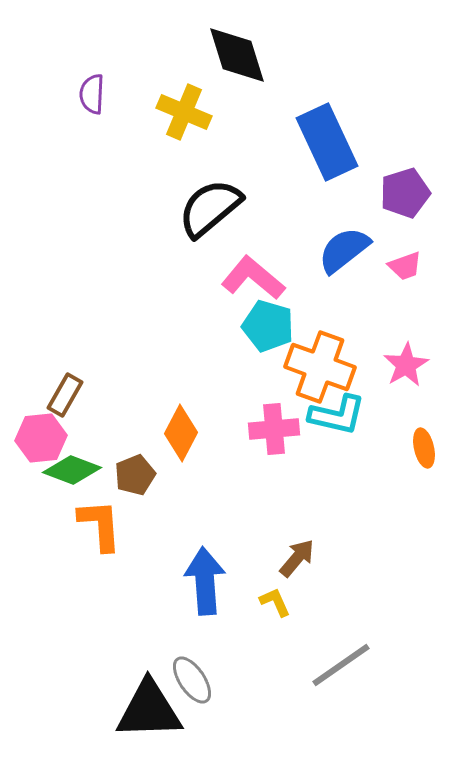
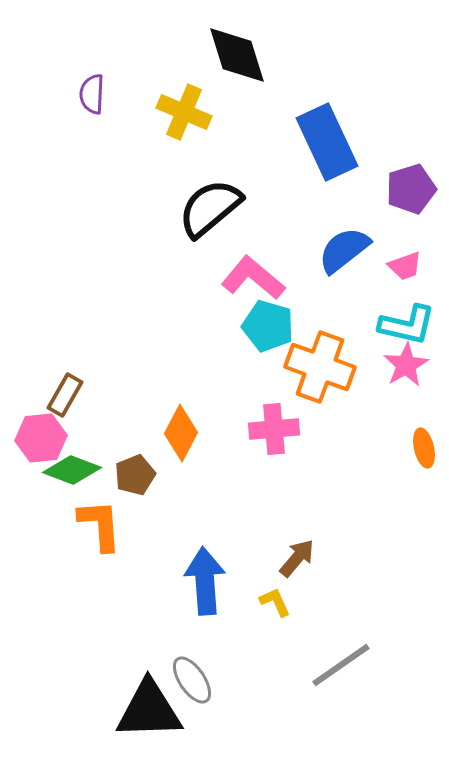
purple pentagon: moved 6 px right, 4 px up
cyan L-shape: moved 70 px right, 90 px up
